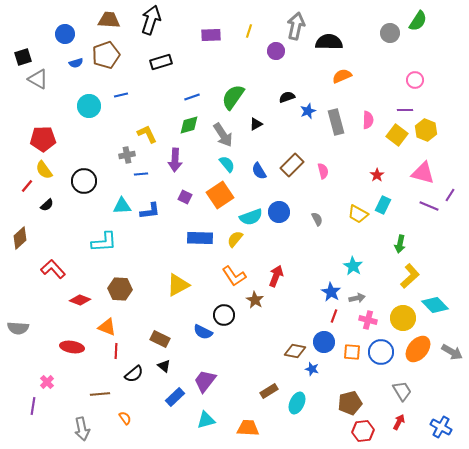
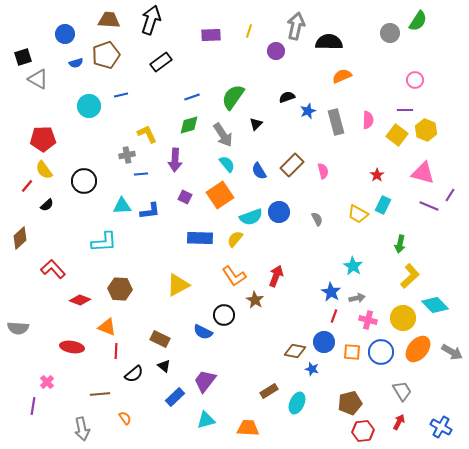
black rectangle at (161, 62): rotated 20 degrees counterclockwise
black triangle at (256, 124): rotated 16 degrees counterclockwise
